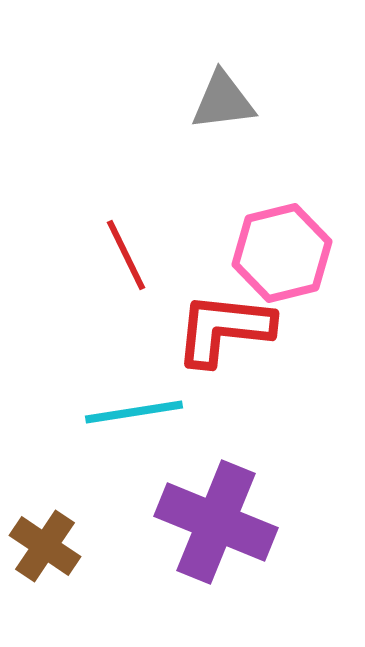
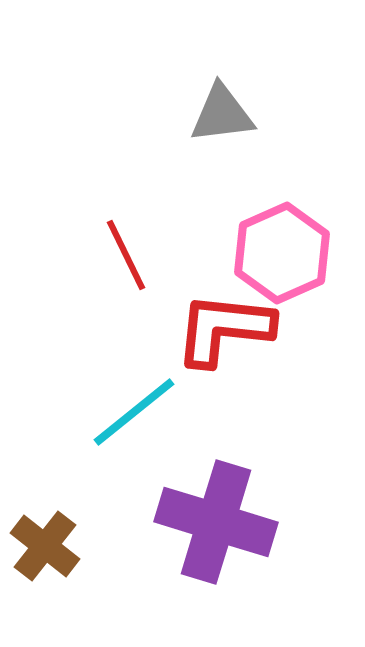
gray triangle: moved 1 px left, 13 px down
pink hexagon: rotated 10 degrees counterclockwise
cyan line: rotated 30 degrees counterclockwise
purple cross: rotated 5 degrees counterclockwise
brown cross: rotated 4 degrees clockwise
